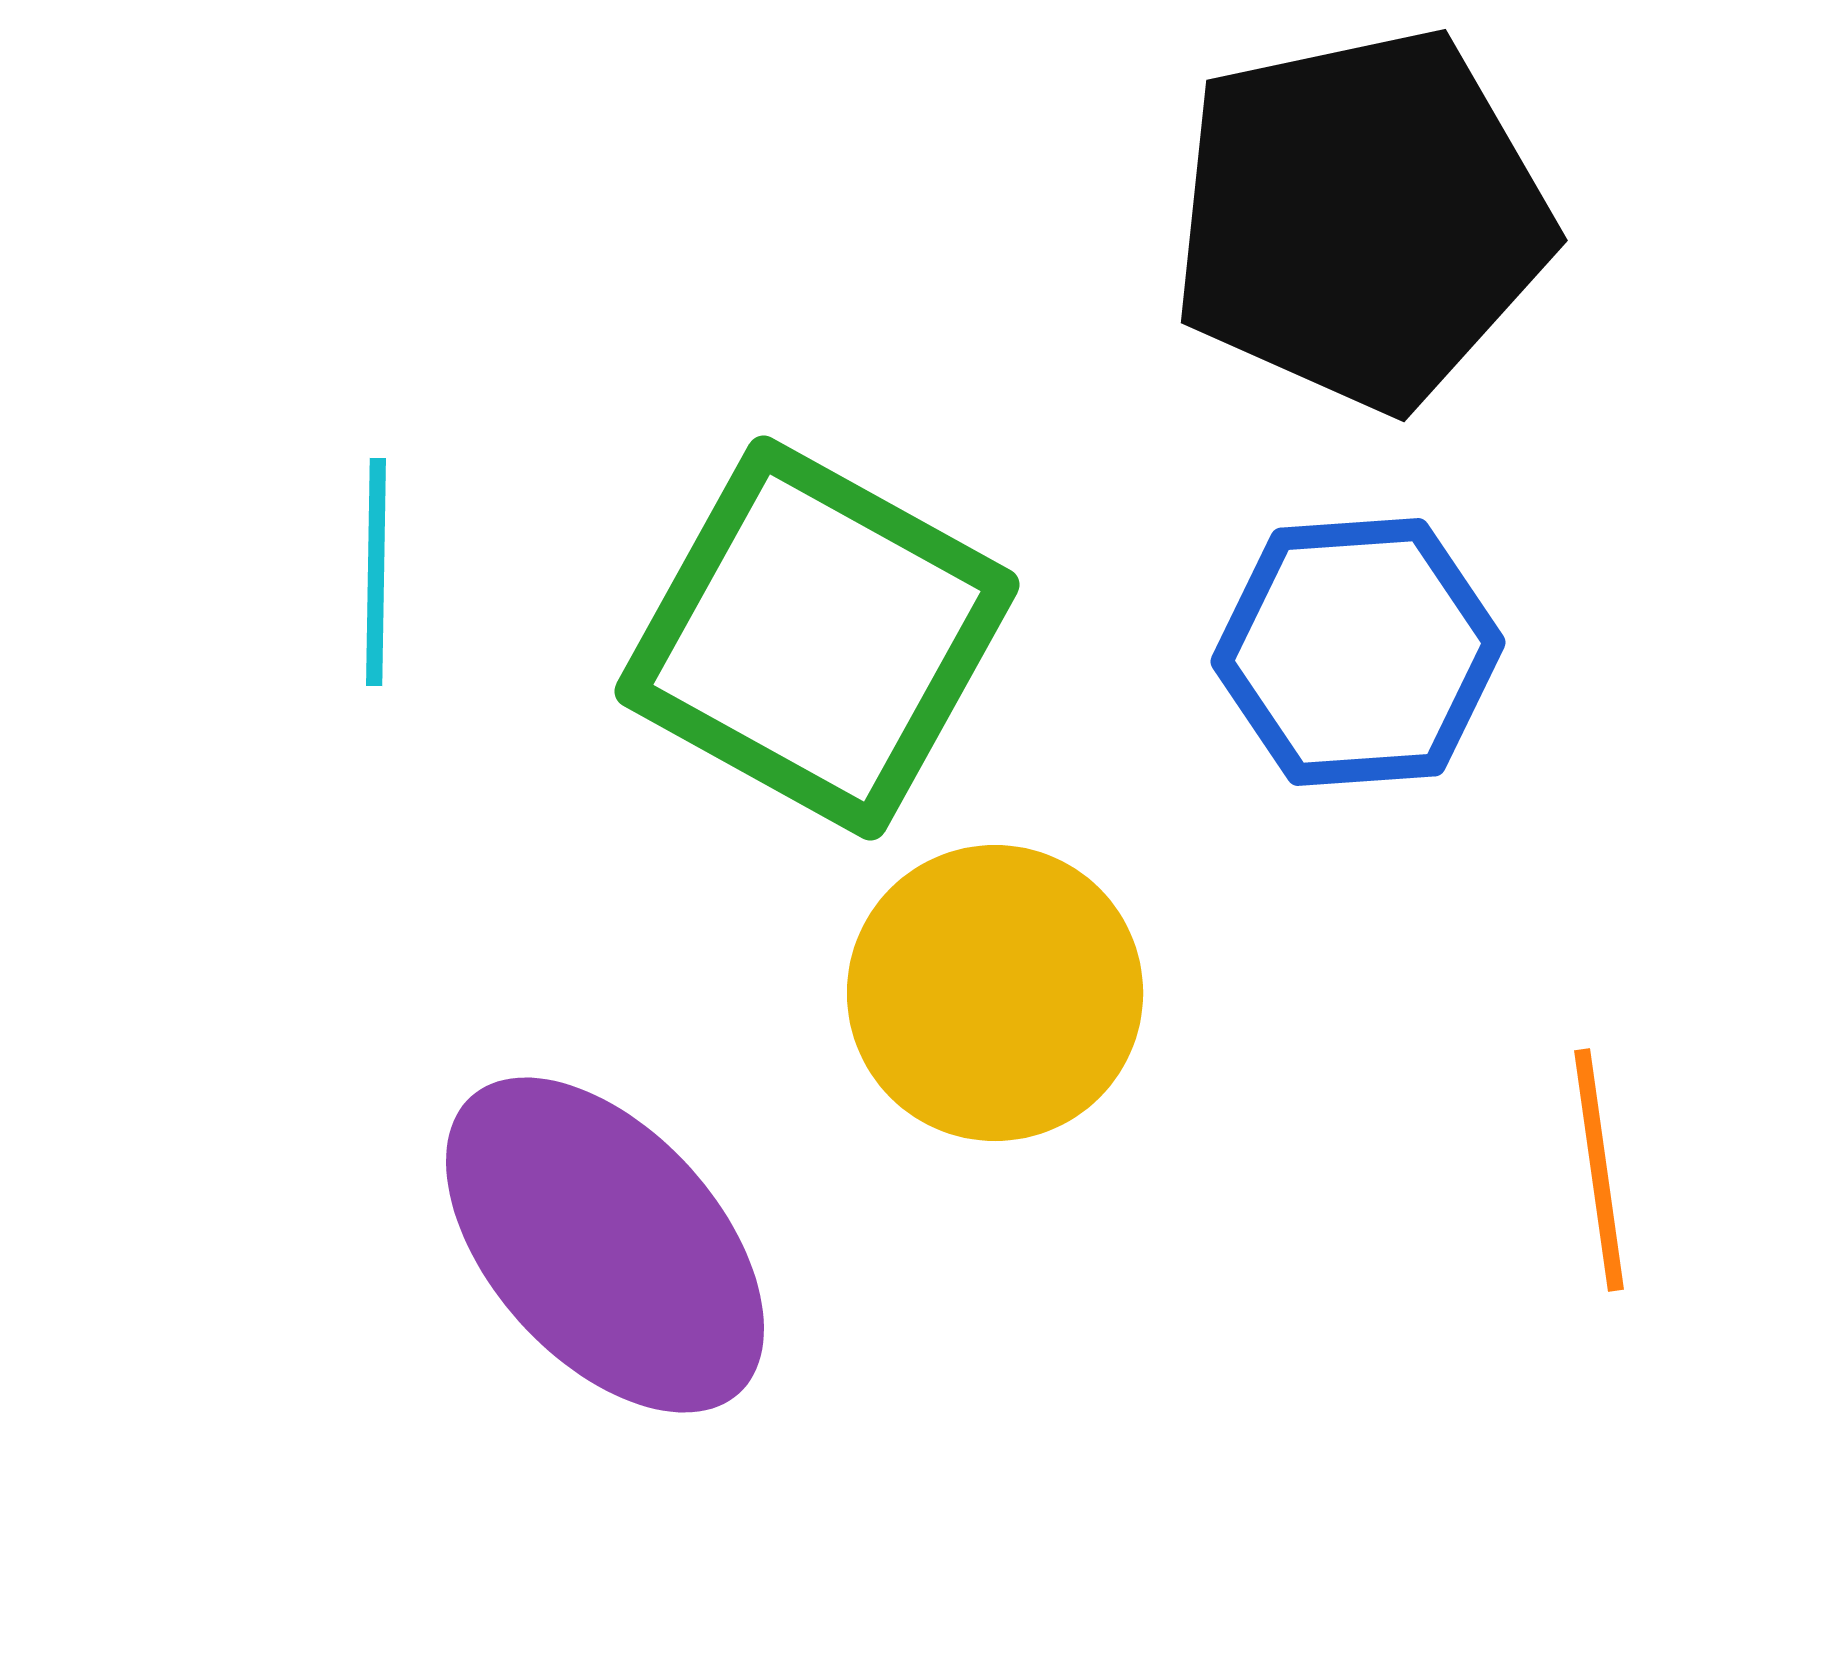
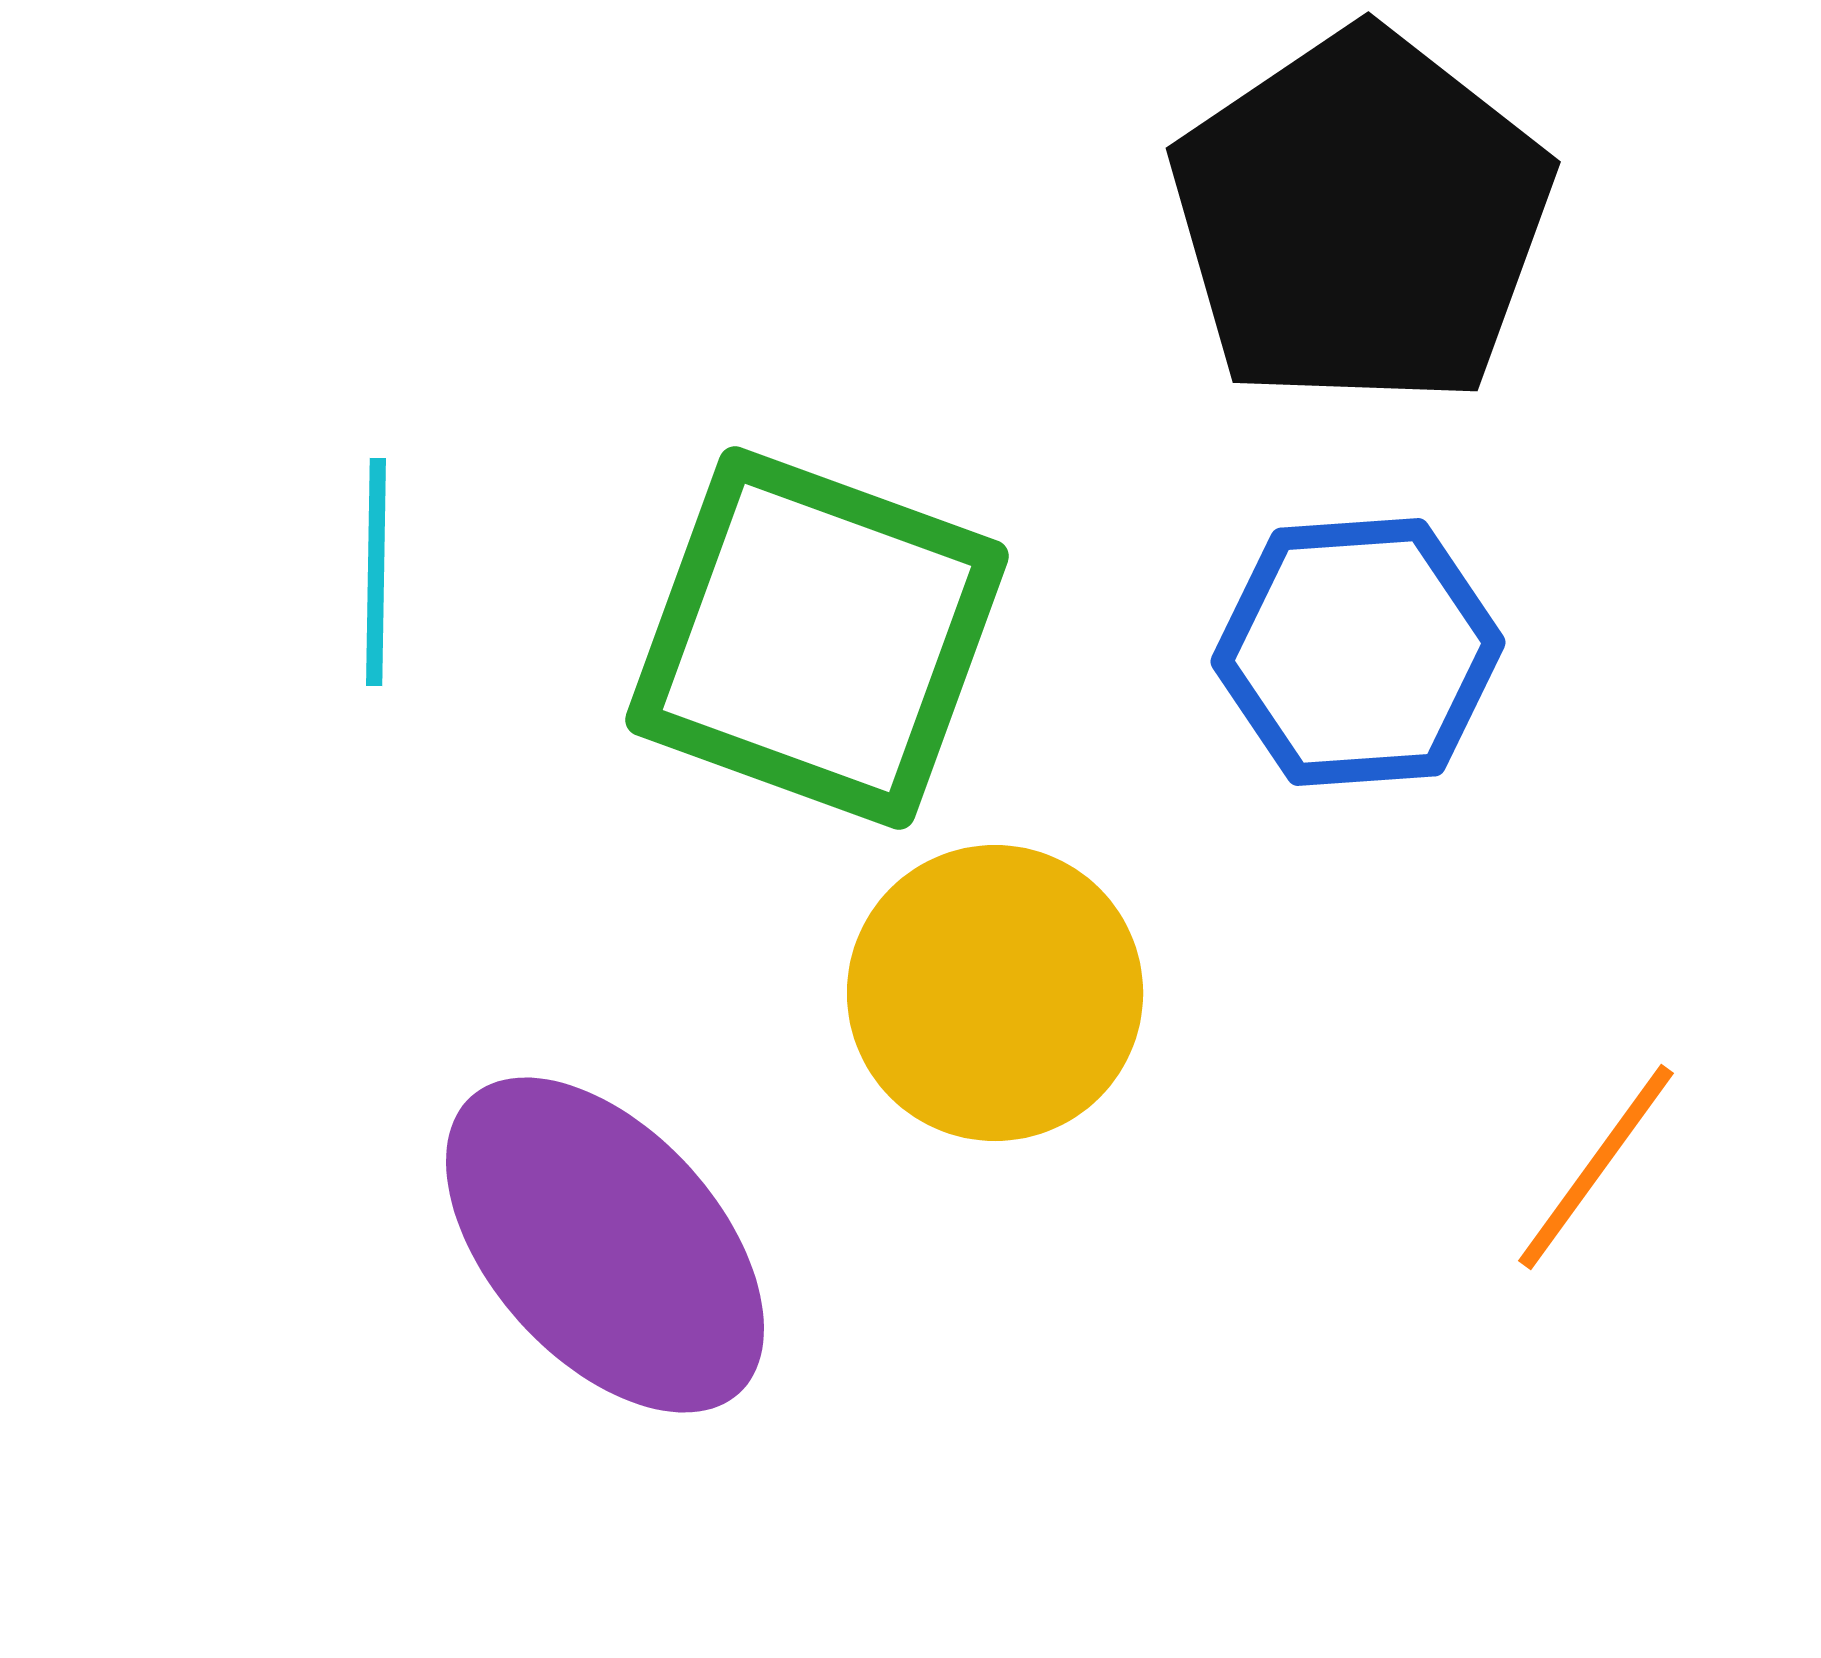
black pentagon: rotated 22 degrees counterclockwise
green square: rotated 9 degrees counterclockwise
orange line: moved 3 px left, 3 px up; rotated 44 degrees clockwise
